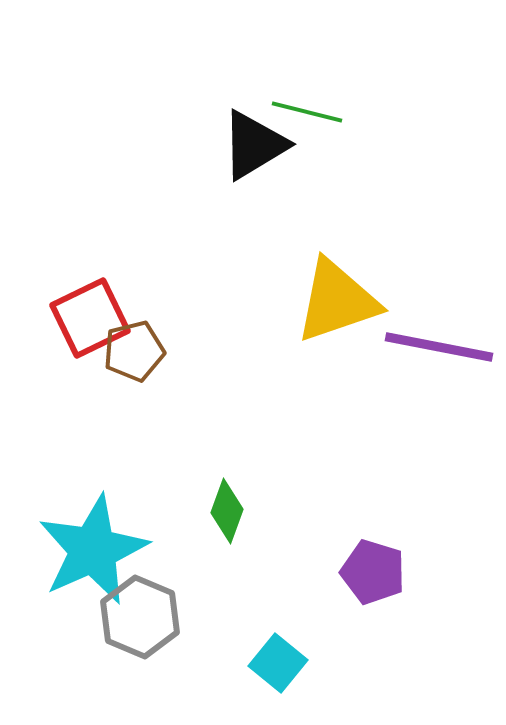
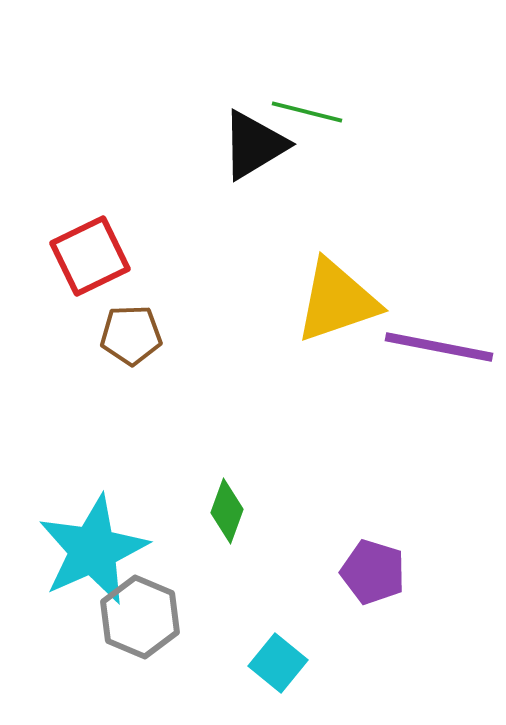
red square: moved 62 px up
brown pentagon: moved 3 px left, 16 px up; rotated 12 degrees clockwise
